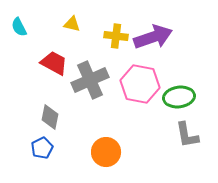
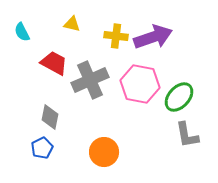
cyan semicircle: moved 3 px right, 5 px down
green ellipse: rotated 40 degrees counterclockwise
orange circle: moved 2 px left
